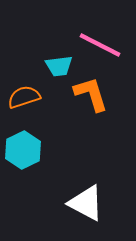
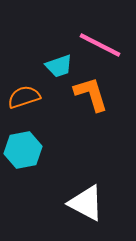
cyan trapezoid: rotated 12 degrees counterclockwise
cyan hexagon: rotated 15 degrees clockwise
